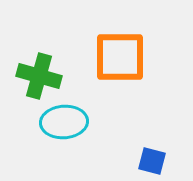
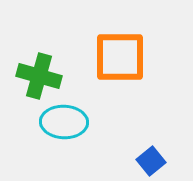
cyan ellipse: rotated 6 degrees clockwise
blue square: moved 1 px left; rotated 36 degrees clockwise
